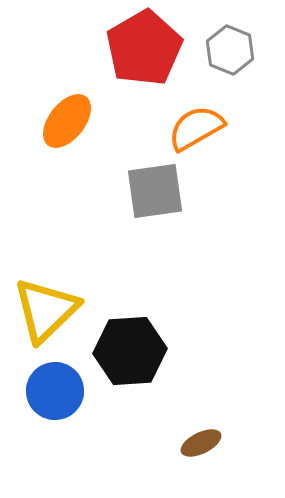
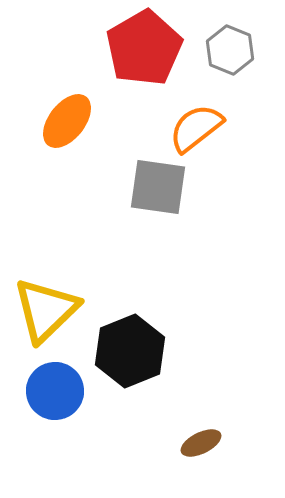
orange semicircle: rotated 8 degrees counterclockwise
gray square: moved 3 px right, 4 px up; rotated 16 degrees clockwise
black hexagon: rotated 18 degrees counterclockwise
